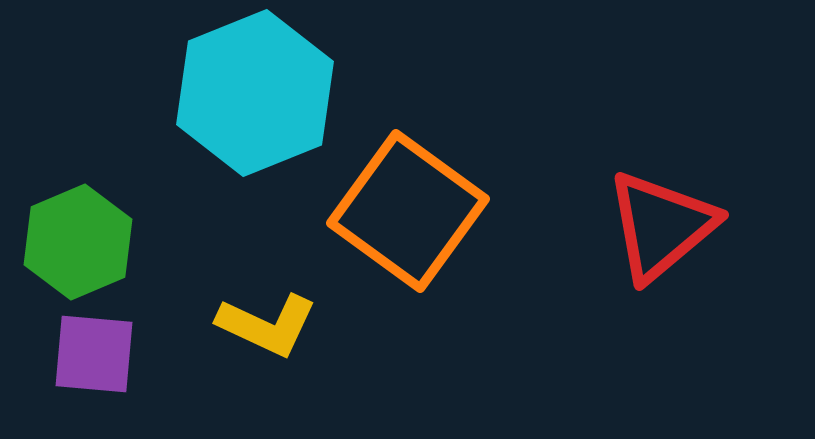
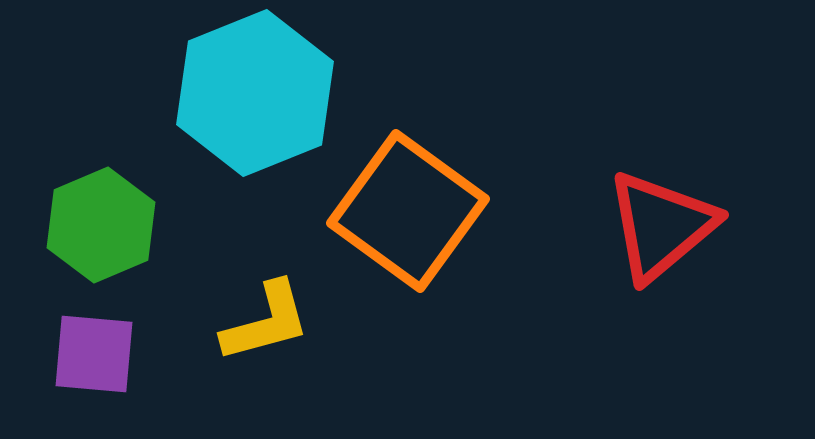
green hexagon: moved 23 px right, 17 px up
yellow L-shape: moved 1 px left, 3 px up; rotated 40 degrees counterclockwise
